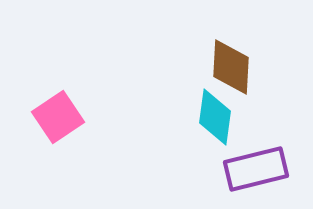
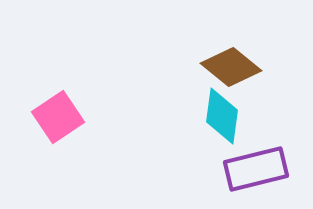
brown diamond: rotated 54 degrees counterclockwise
cyan diamond: moved 7 px right, 1 px up
